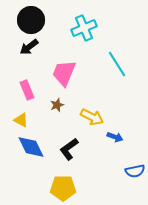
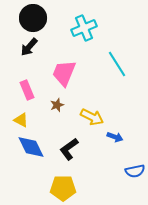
black circle: moved 2 px right, 2 px up
black arrow: rotated 12 degrees counterclockwise
